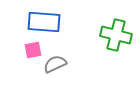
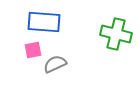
green cross: moved 1 px up
